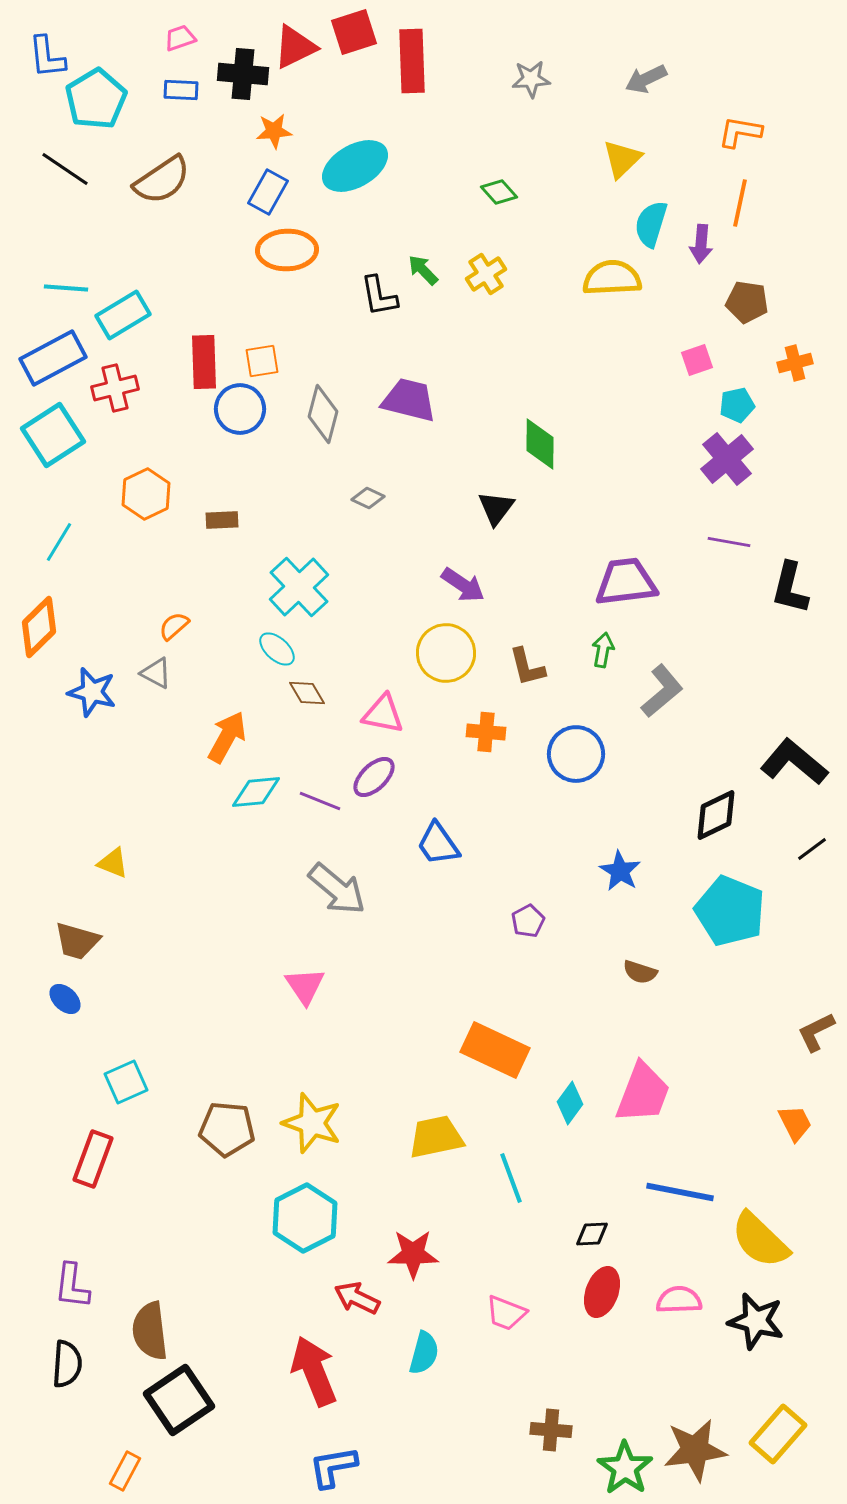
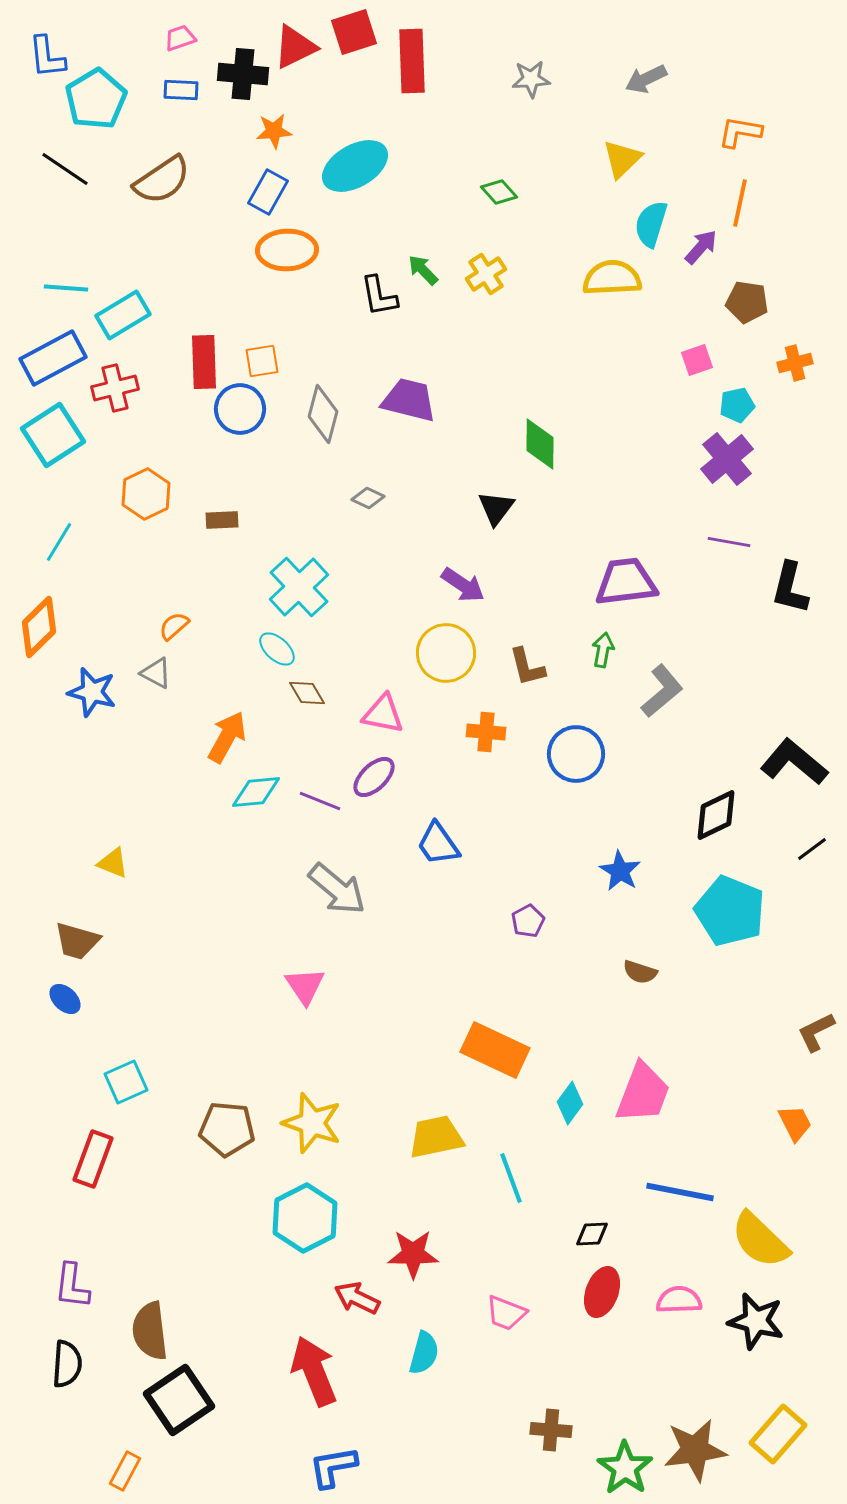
purple arrow at (701, 244): moved 3 px down; rotated 144 degrees counterclockwise
